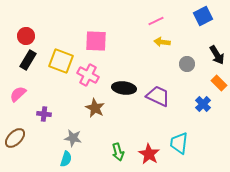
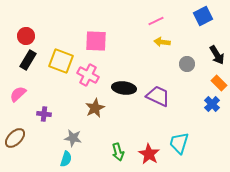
blue cross: moved 9 px right
brown star: rotated 18 degrees clockwise
cyan trapezoid: rotated 10 degrees clockwise
